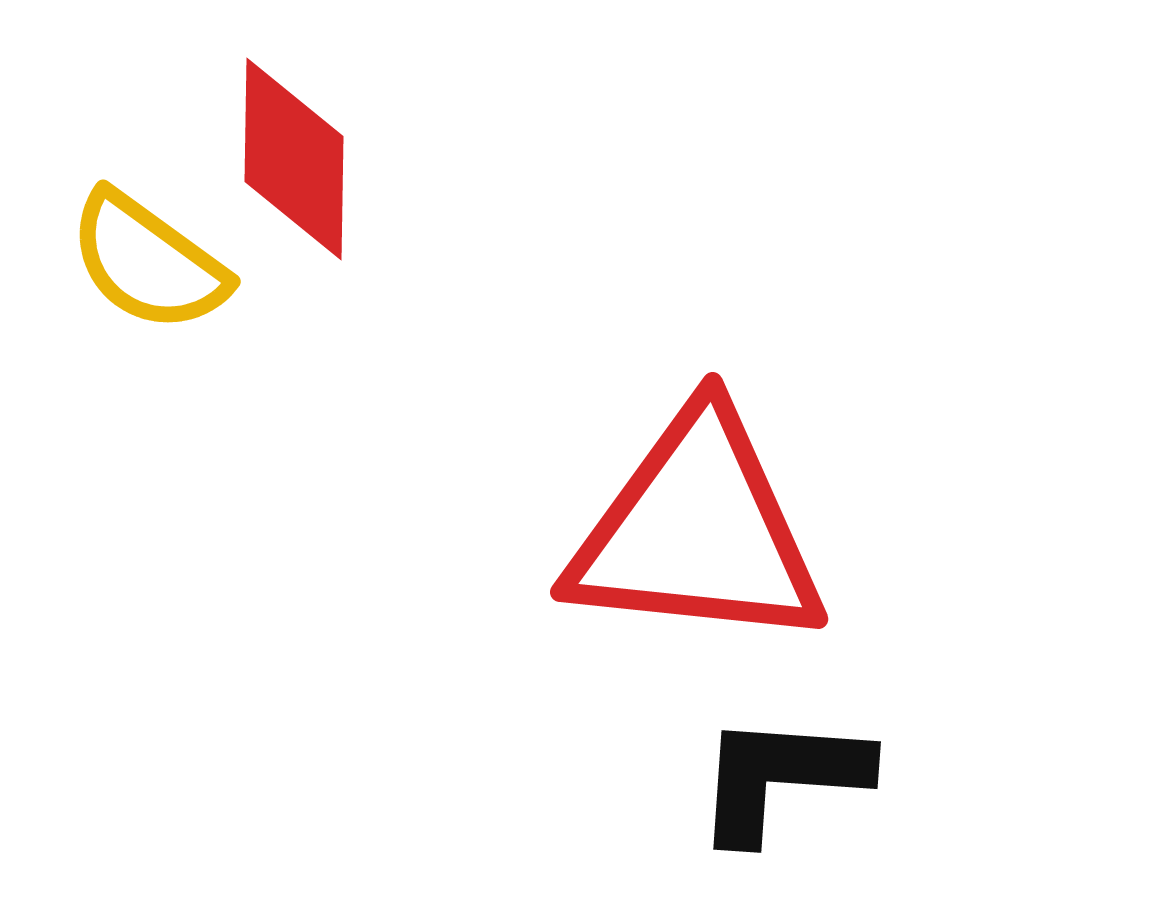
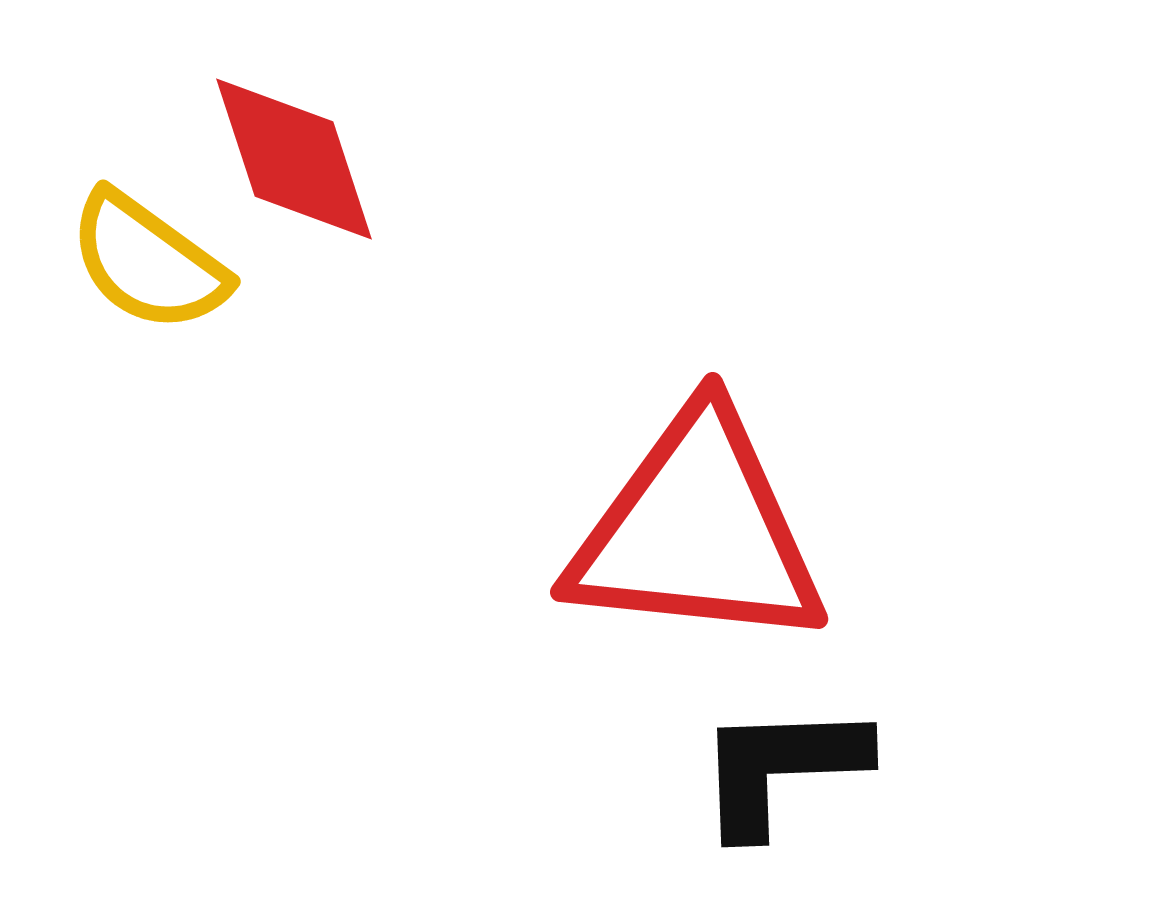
red diamond: rotated 19 degrees counterclockwise
black L-shape: moved 9 px up; rotated 6 degrees counterclockwise
